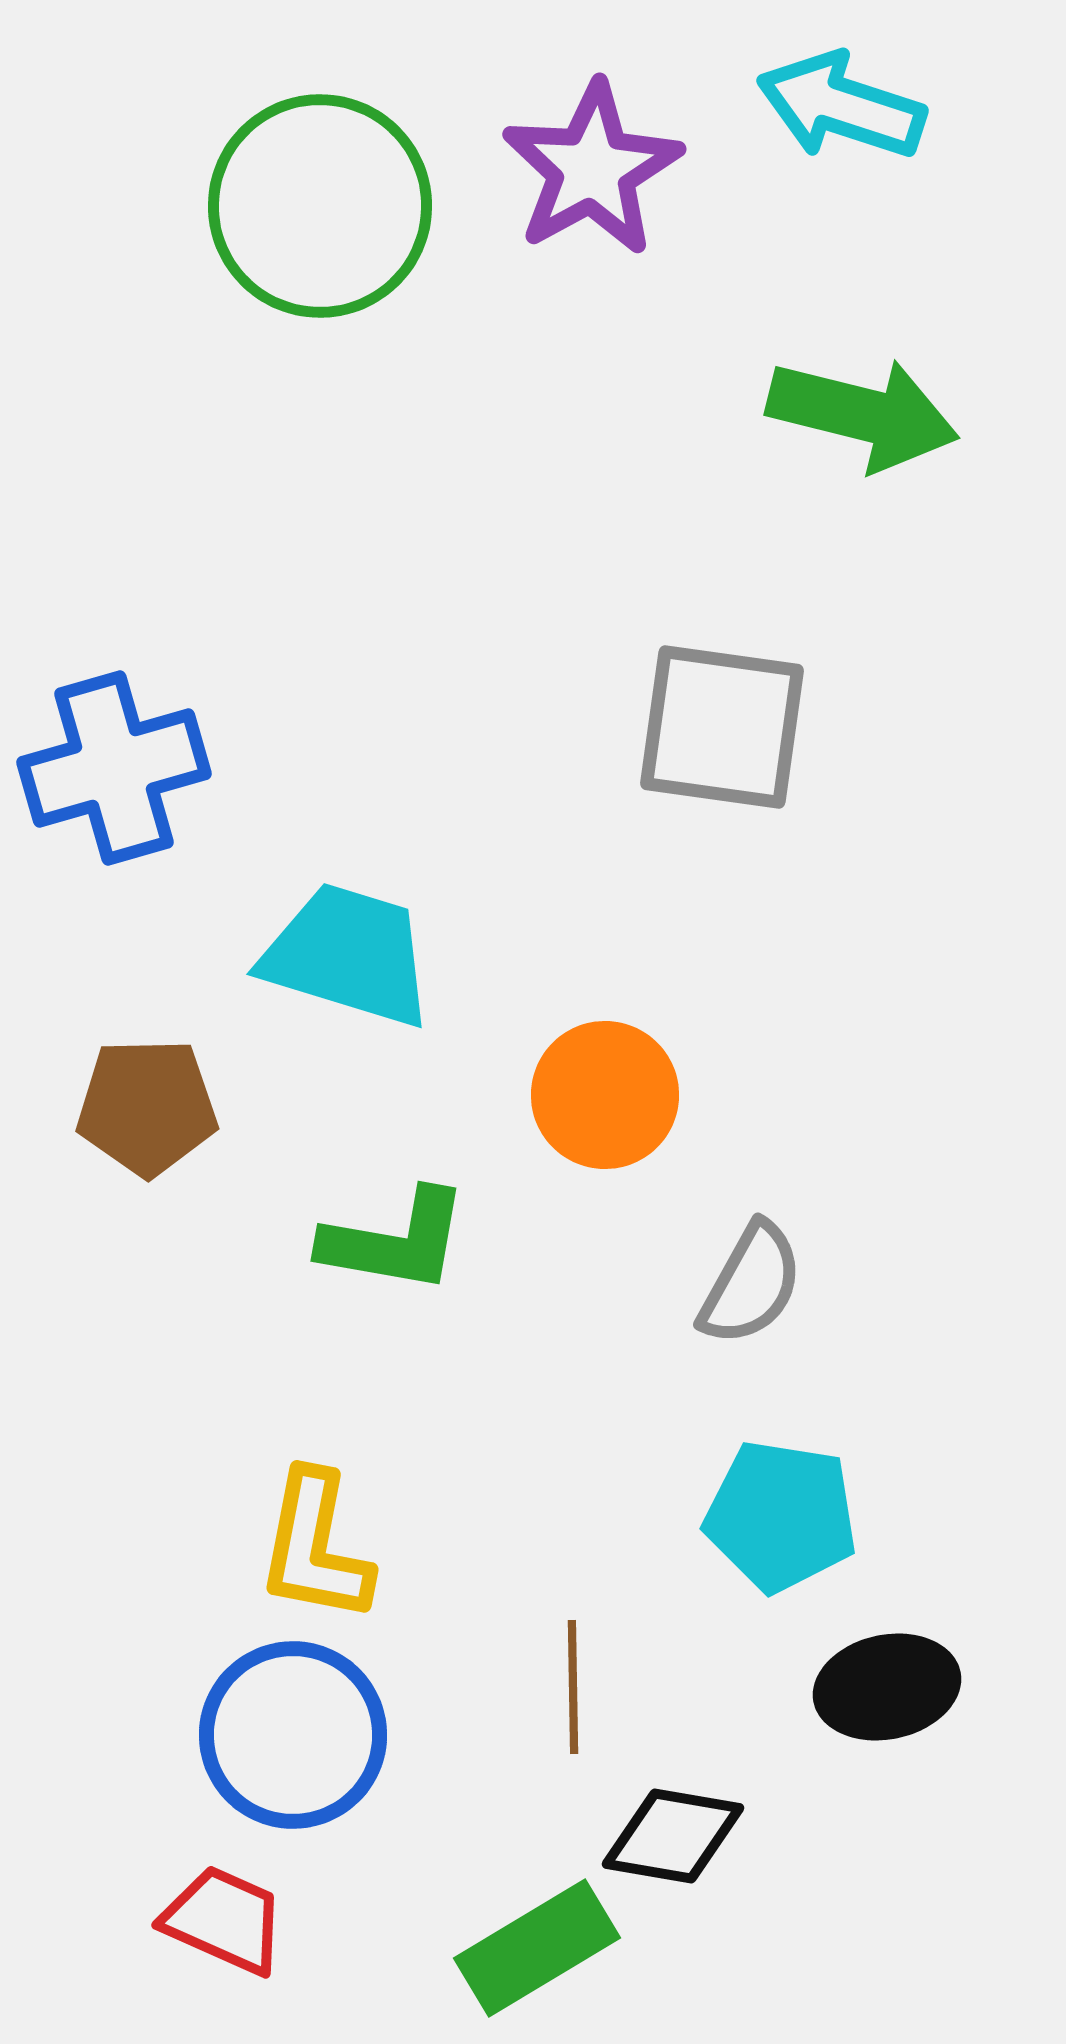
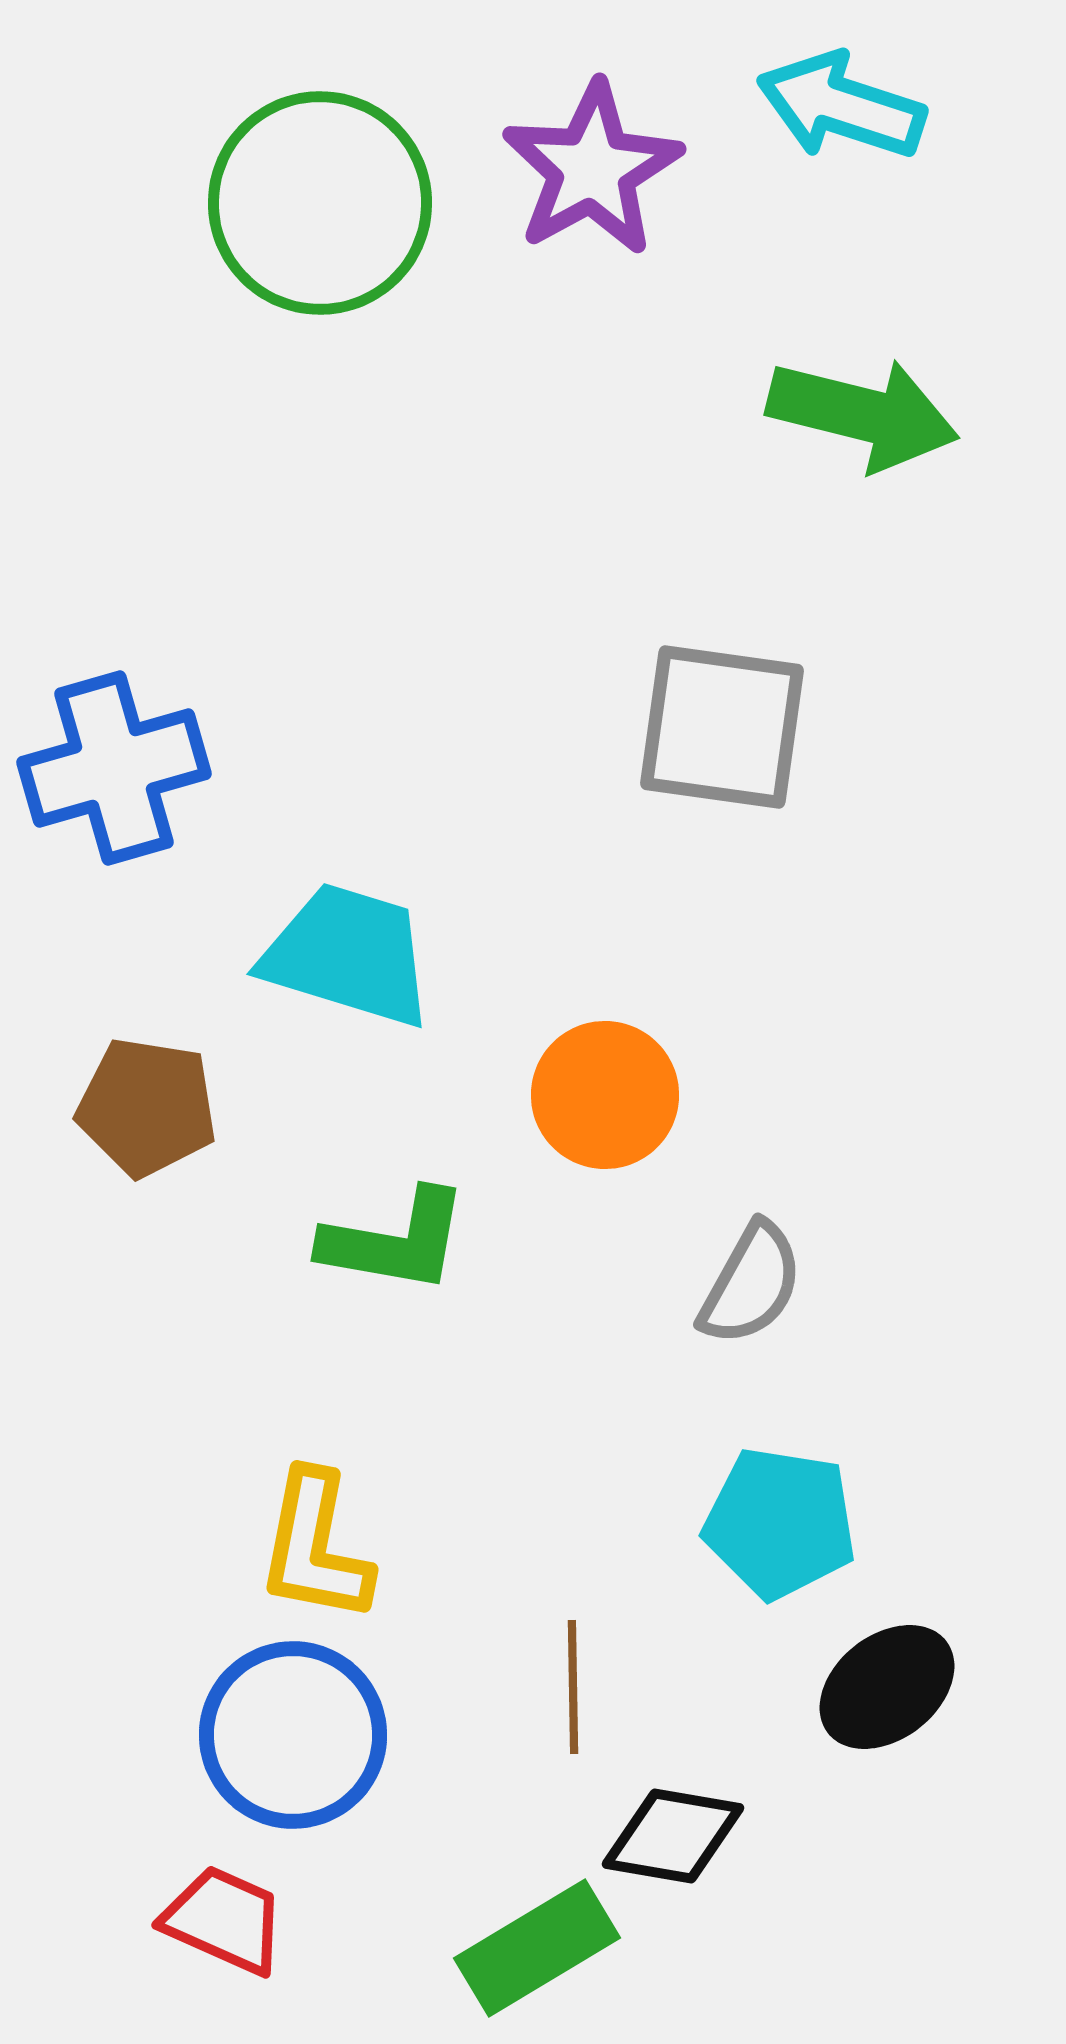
green circle: moved 3 px up
brown pentagon: rotated 10 degrees clockwise
cyan pentagon: moved 1 px left, 7 px down
black ellipse: rotated 26 degrees counterclockwise
